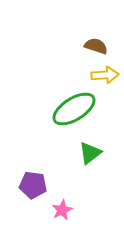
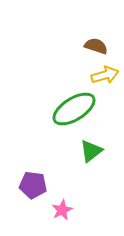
yellow arrow: rotated 12 degrees counterclockwise
green triangle: moved 1 px right, 2 px up
